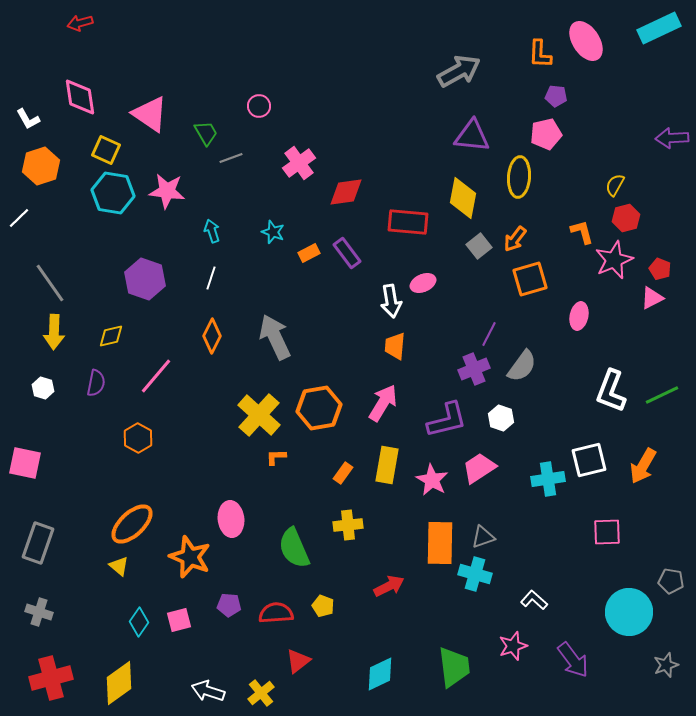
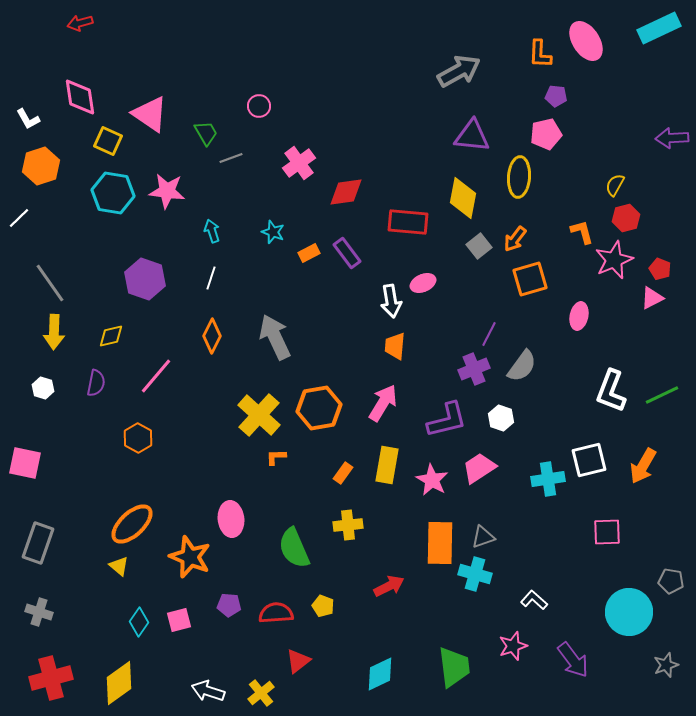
yellow square at (106, 150): moved 2 px right, 9 px up
